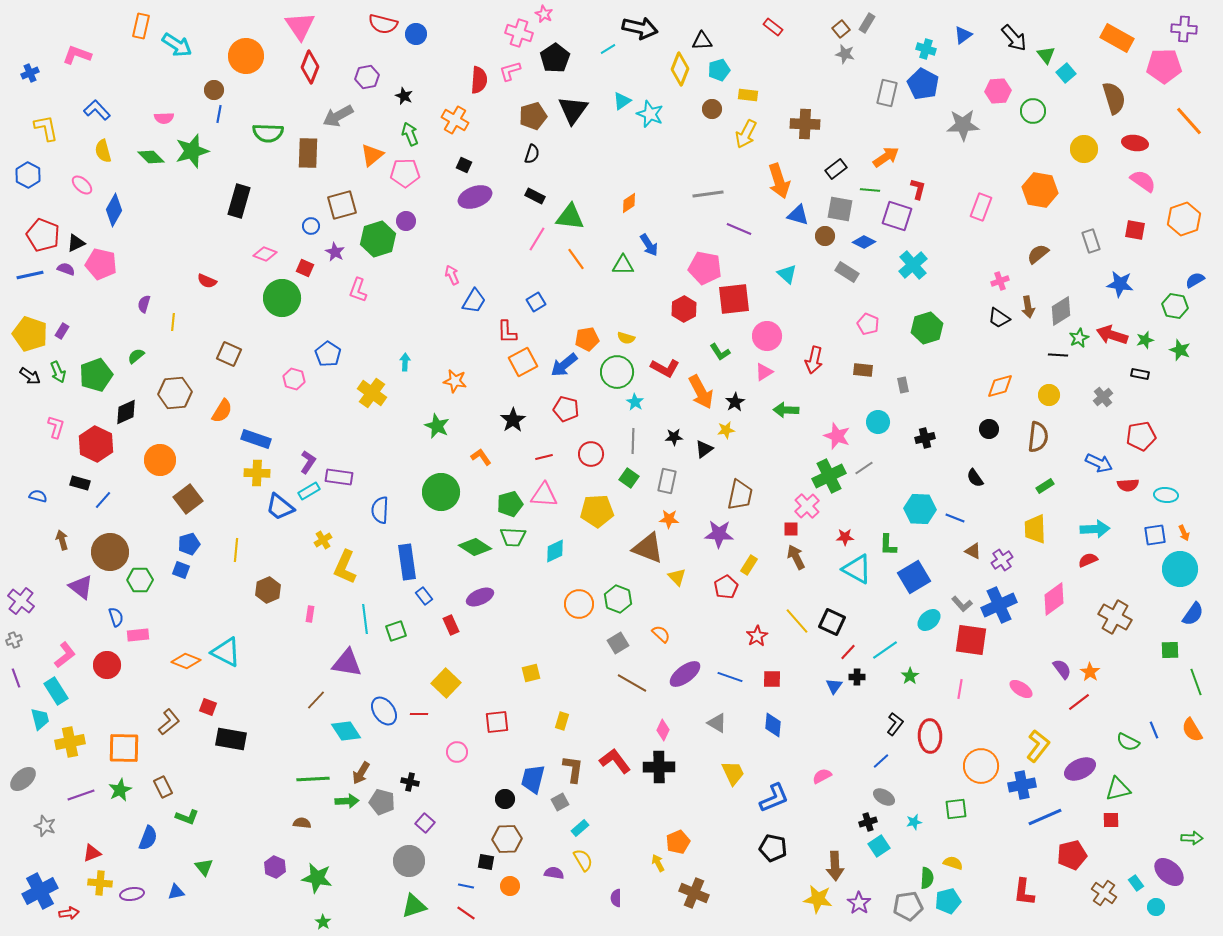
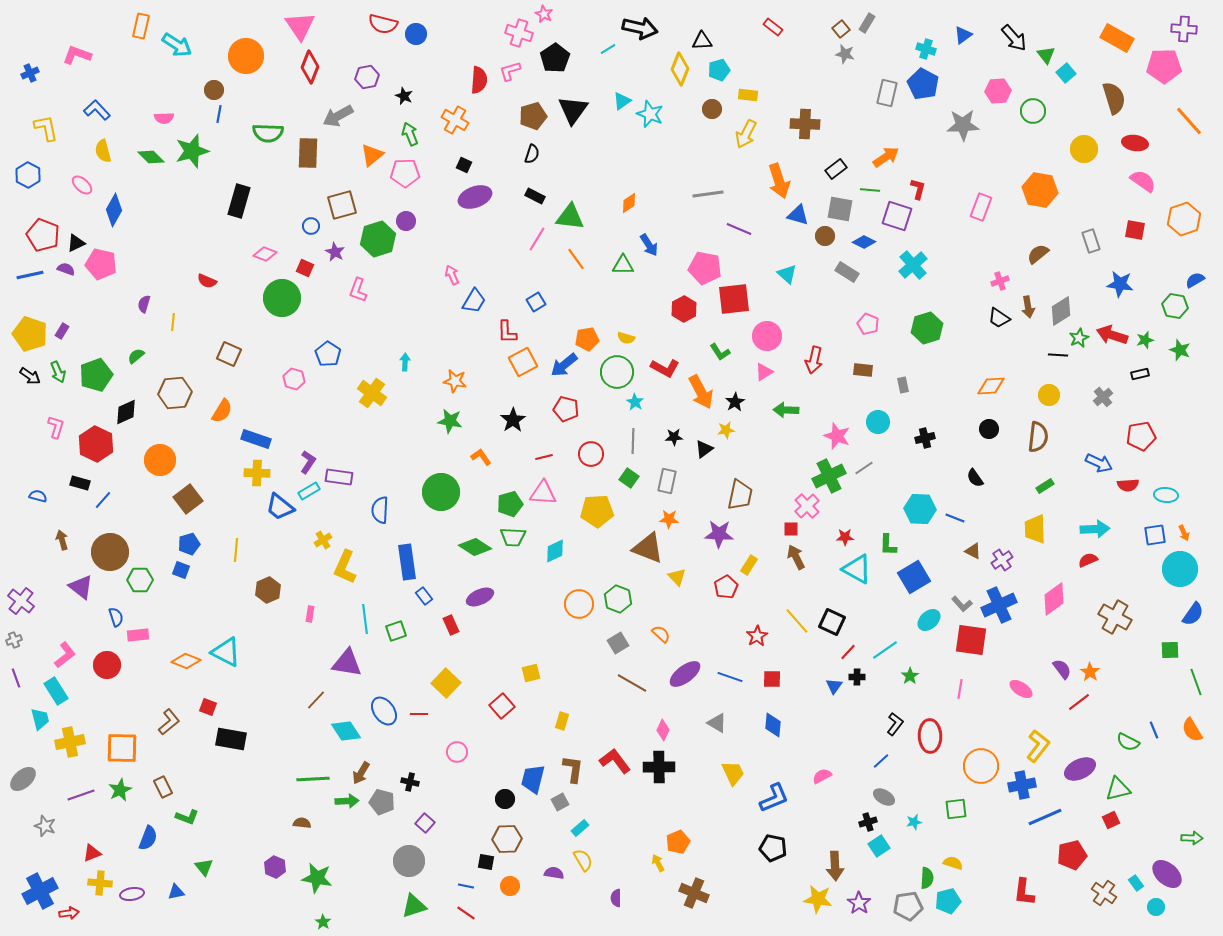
black rectangle at (1140, 374): rotated 24 degrees counterclockwise
orange diamond at (1000, 386): moved 9 px left; rotated 12 degrees clockwise
green star at (437, 426): moved 13 px right, 5 px up; rotated 15 degrees counterclockwise
pink triangle at (544, 495): moved 1 px left, 2 px up
red square at (497, 722): moved 5 px right, 16 px up; rotated 35 degrees counterclockwise
orange square at (124, 748): moved 2 px left
red square at (1111, 820): rotated 24 degrees counterclockwise
purple ellipse at (1169, 872): moved 2 px left, 2 px down
